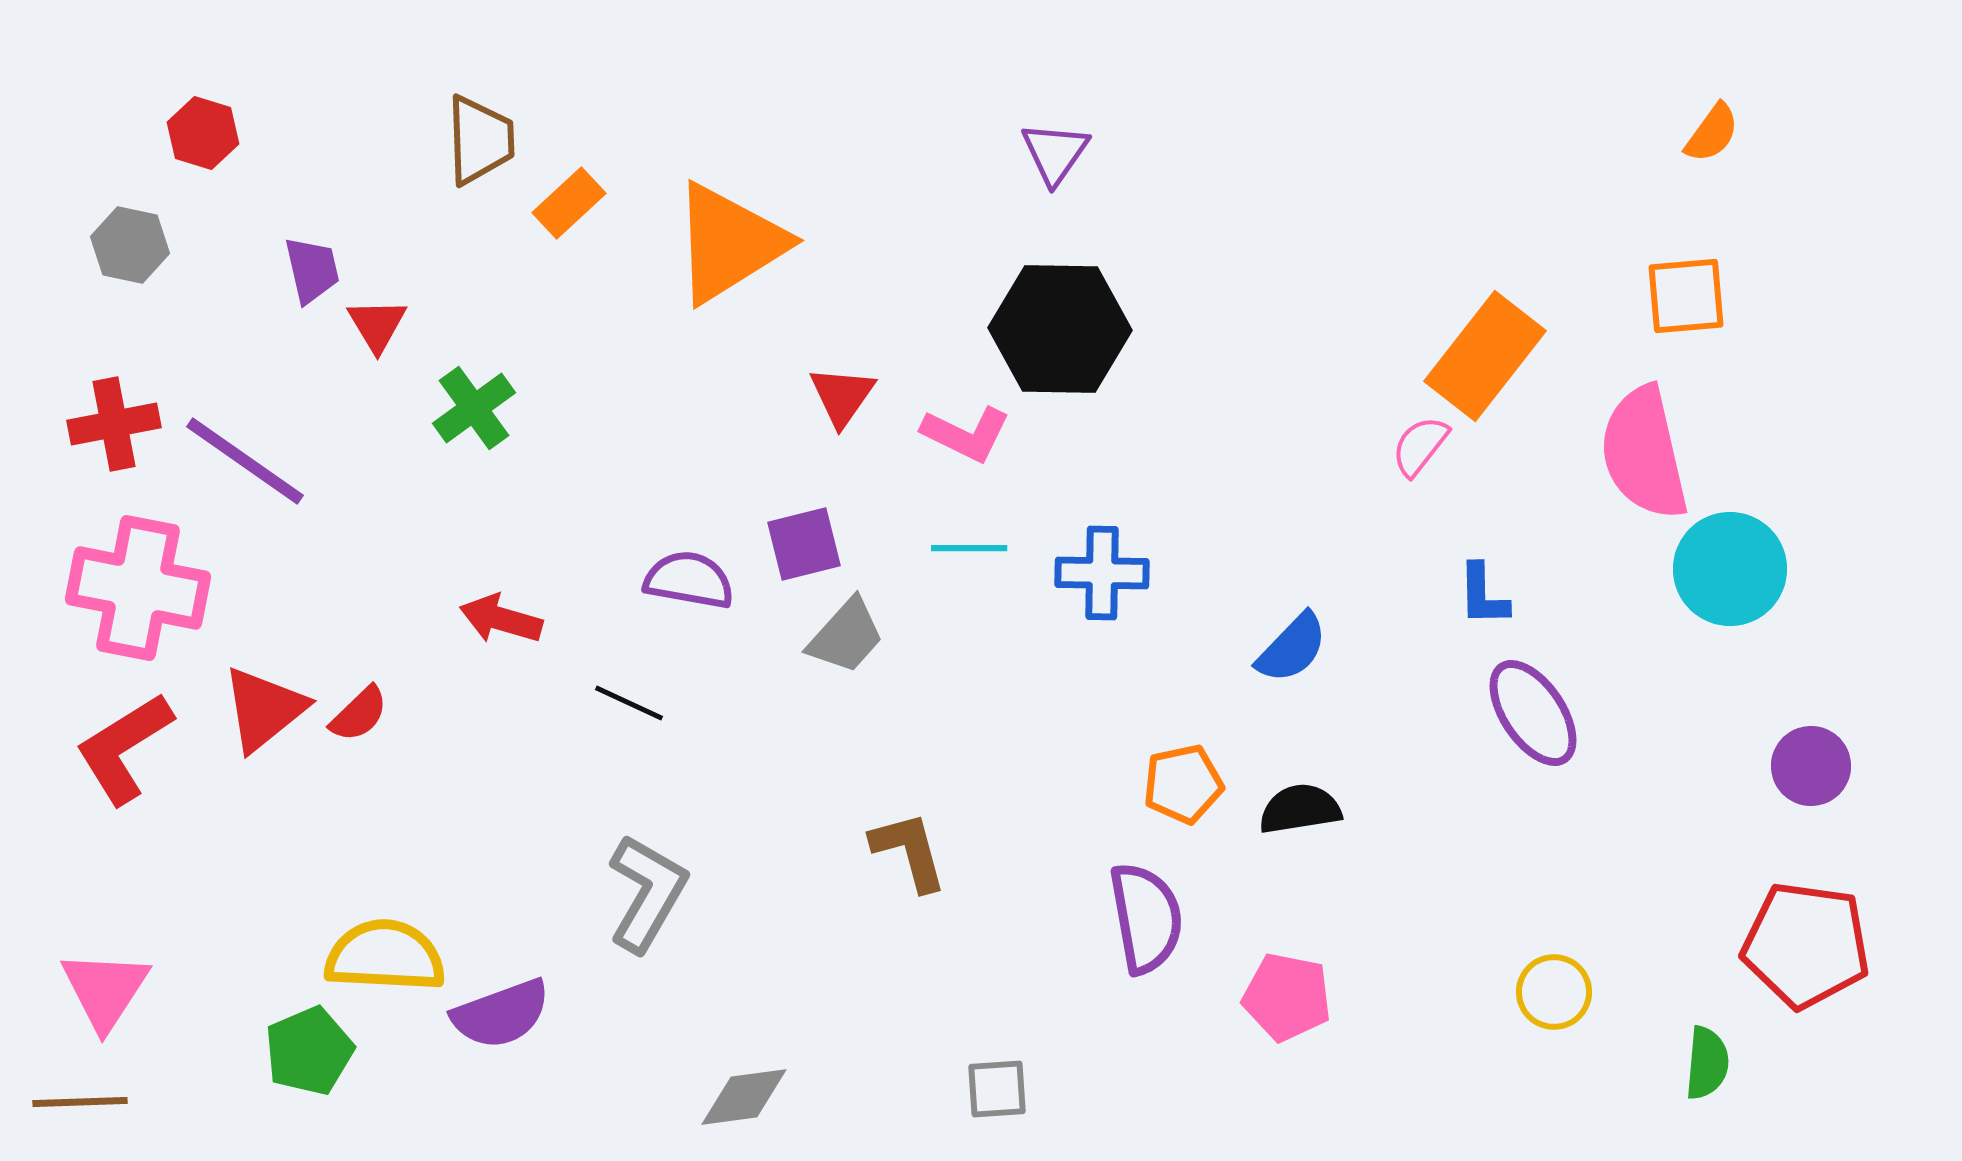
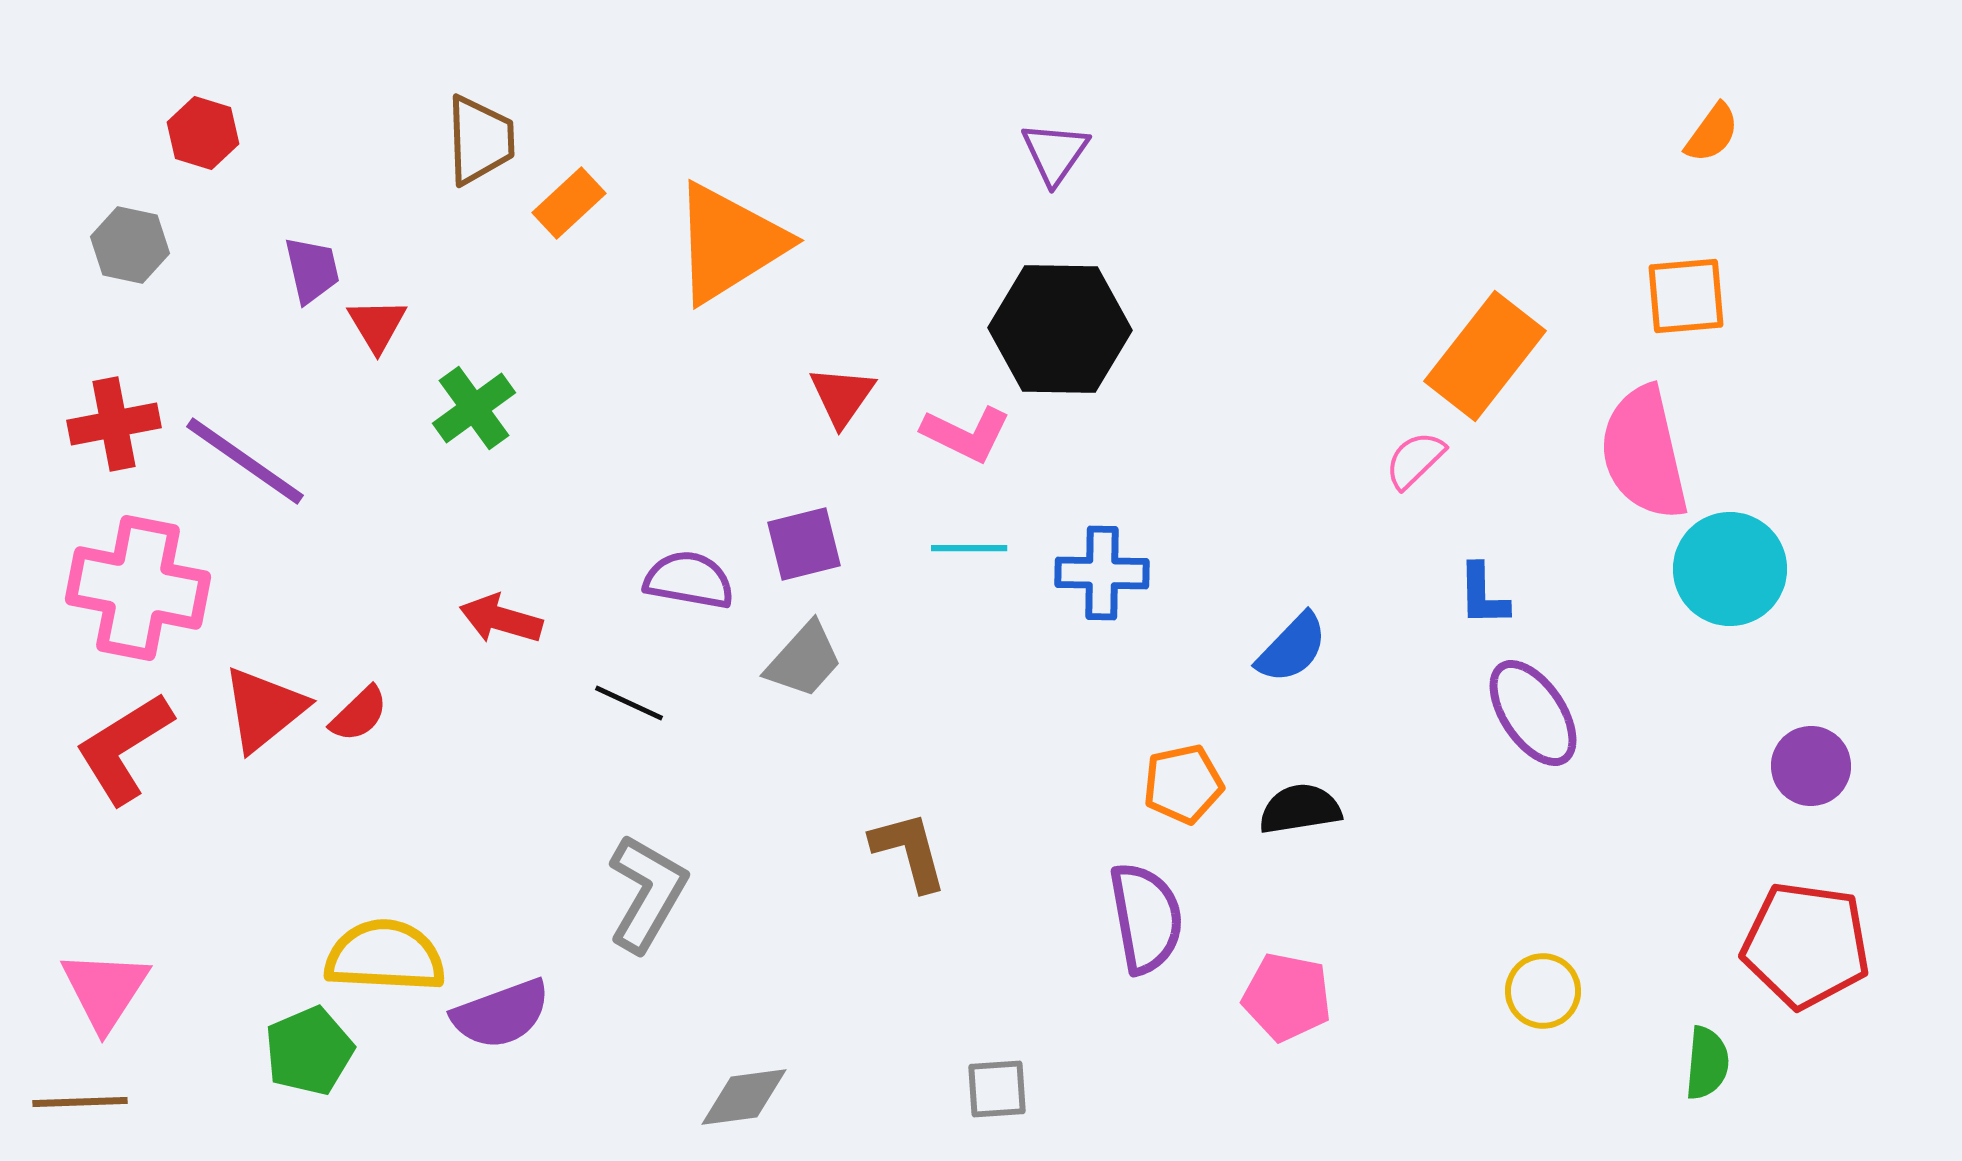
pink semicircle at (1420, 446): moved 5 px left, 14 px down; rotated 8 degrees clockwise
gray trapezoid at (846, 636): moved 42 px left, 24 px down
yellow circle at (1554, 992): moved 11 px left, 1 px up
